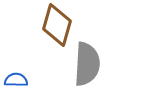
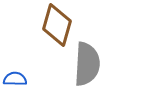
blue semicircle: moved 1 px left, 1 px up
